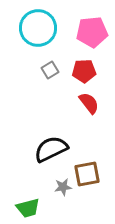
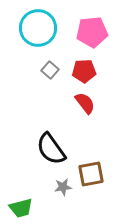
gray square: rotated 18 degrees counterclockwise
red semicircle: moved 4 px left
black semicircle: rotated 100 degrees counterclockwise
brown square: moved 4 px right
green trapezoid: moved 7 px left
